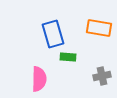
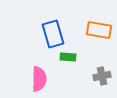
orange rectangle: moved 2 px down
